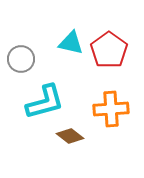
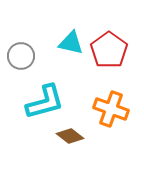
gray circle: moved 3 px up
orange cross: rotated 24 degrees clockwise
